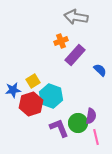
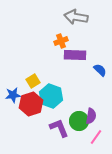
purple rectangle: rotated 50 degrees clockwise
blue star: moved 5 px down
green circle: moved 1 px right, 2 px up
pink line: rotated 49 degrees clockwise
